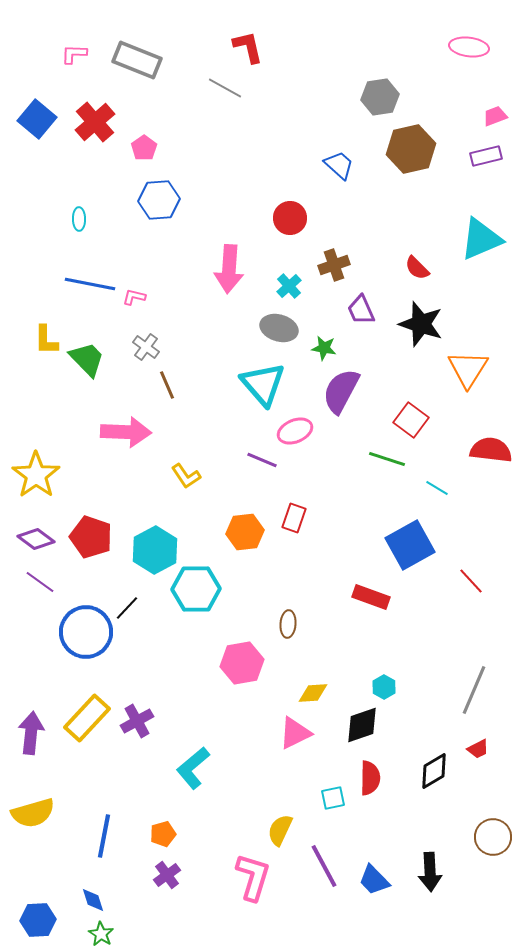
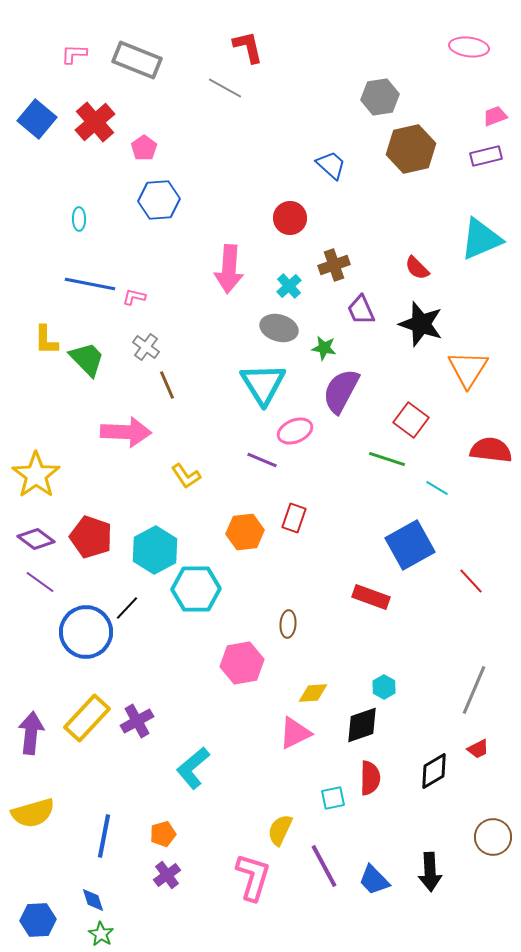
blue trapezoid at (339, 165): moved 8 px left
cyan triangle at (263, 384): rotated 9 degrees clockwise
